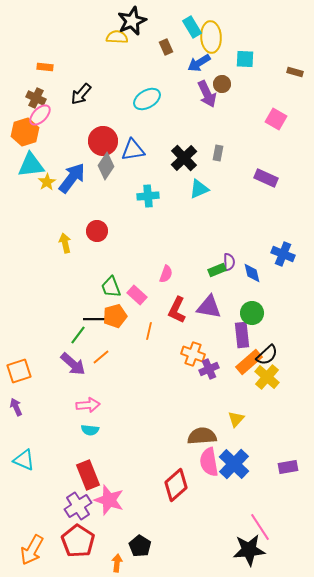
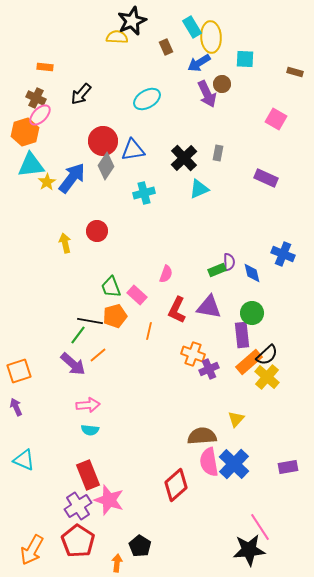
cyan cross at (148, 196): moved 4 px left, 3 px up; rotated 10 degrees counterclockwise
black line at (96, 319): moved 6 px left, 2 px down; rotated 10 degrees clockwise
orange line at (101, 357): moved 3 px left, 2 px up
